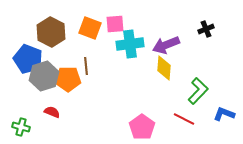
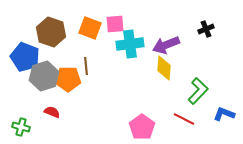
brown hexagon: rotated 8 degrees counterclockwise
blue pentagon: moved 3 px left, 2 px up
